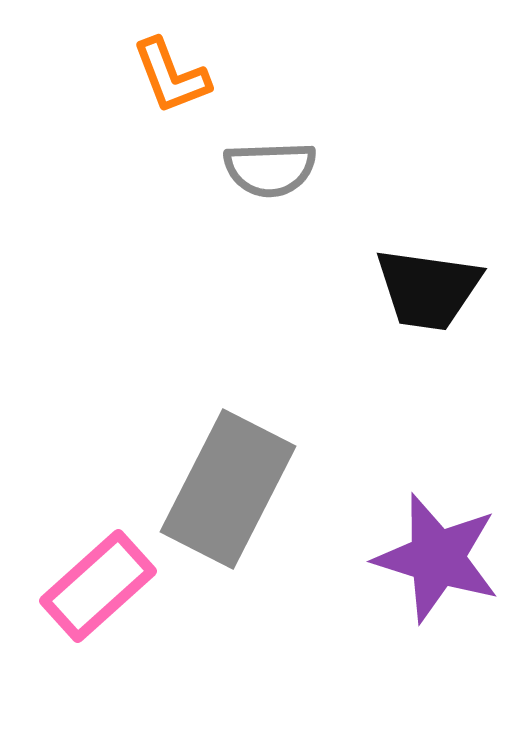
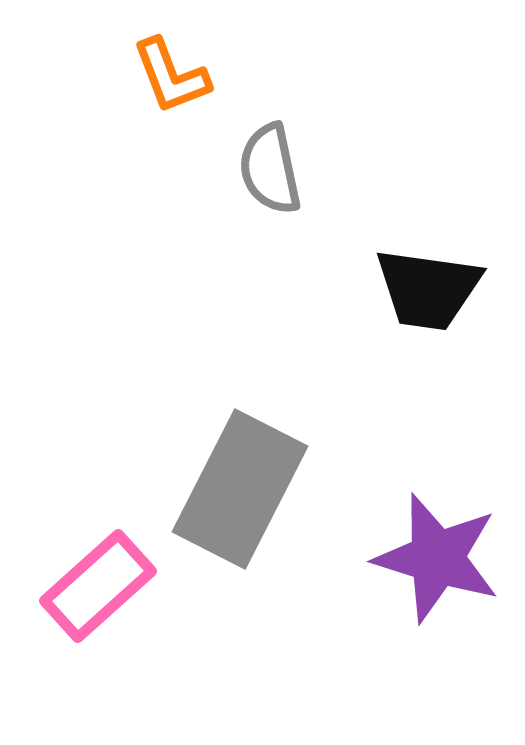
gray semicircle: rotated 80 degrees clockwise
gray rectangle: moved 12 px right
